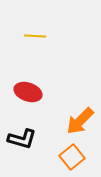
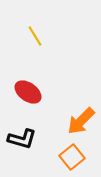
yellow line: rotated 55 degrees clockwise
red ellipse: rotated 16 degrees clockwise
orange arrow: moved 1 px right
